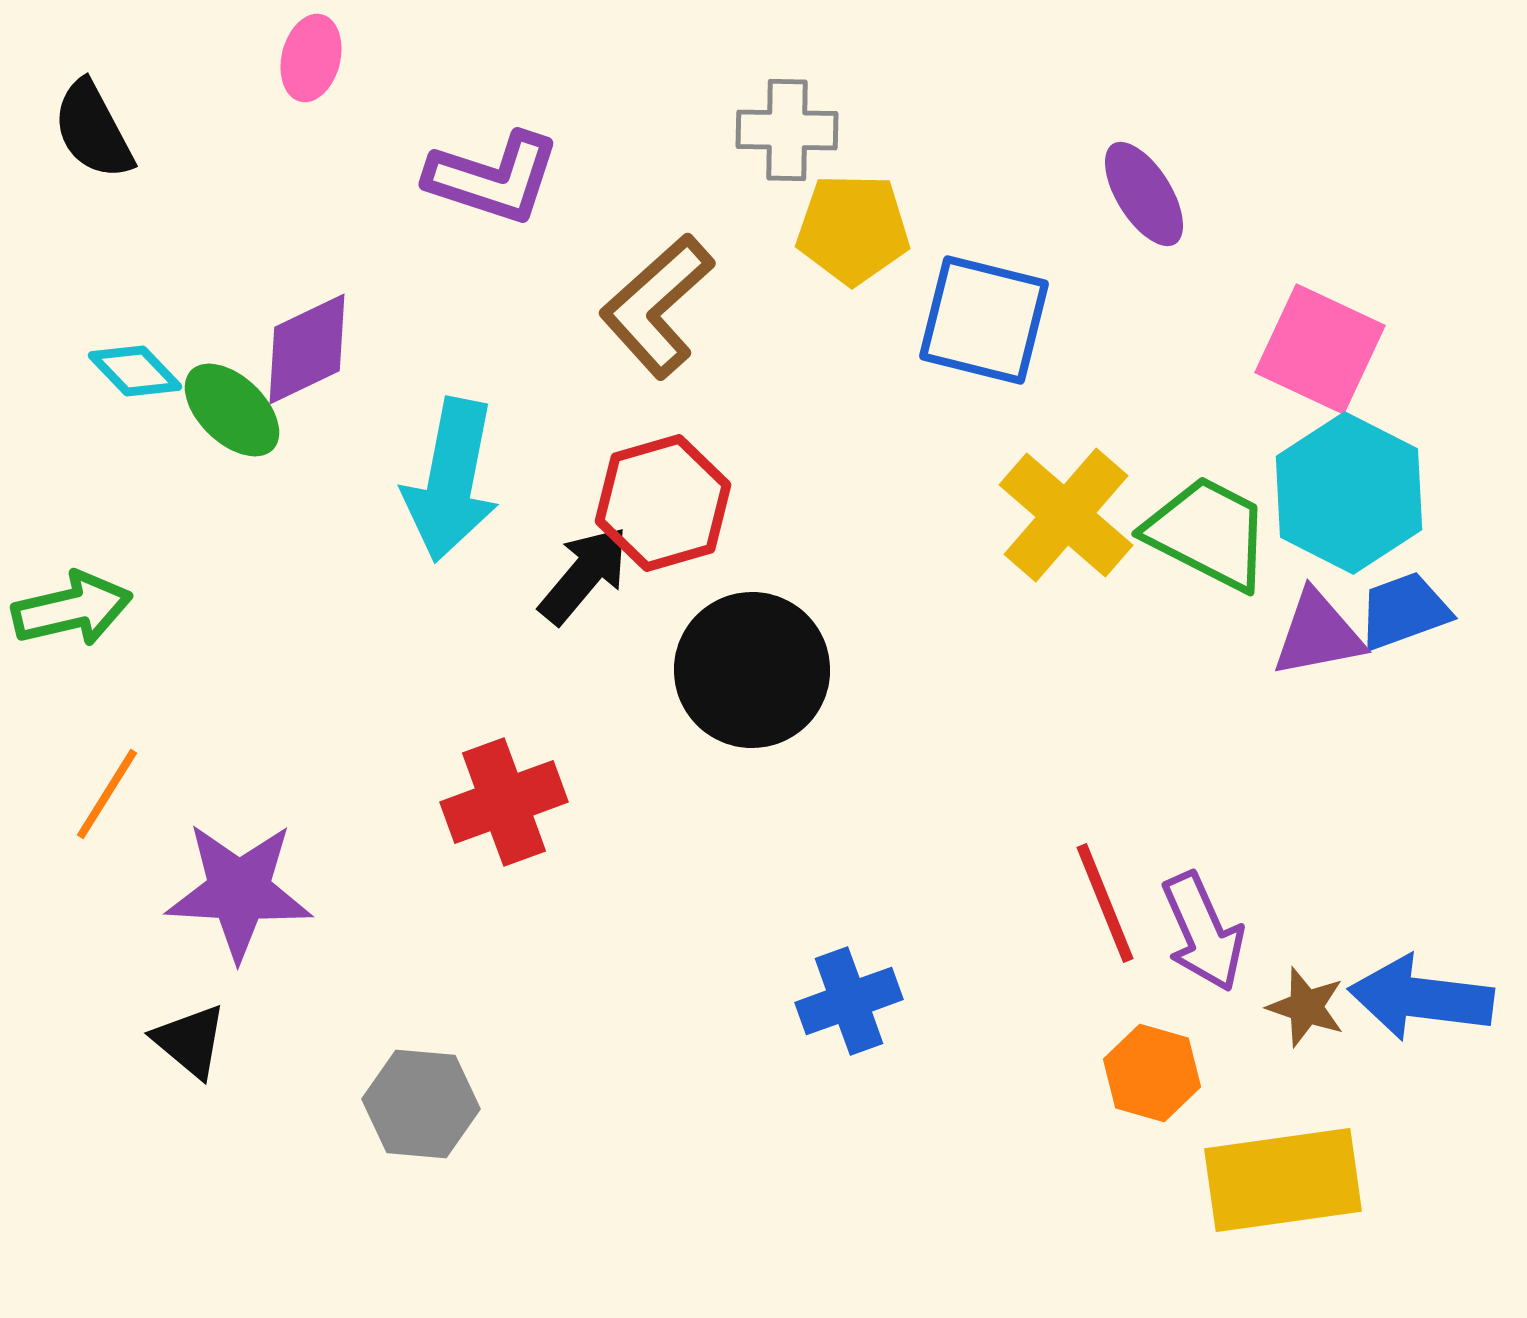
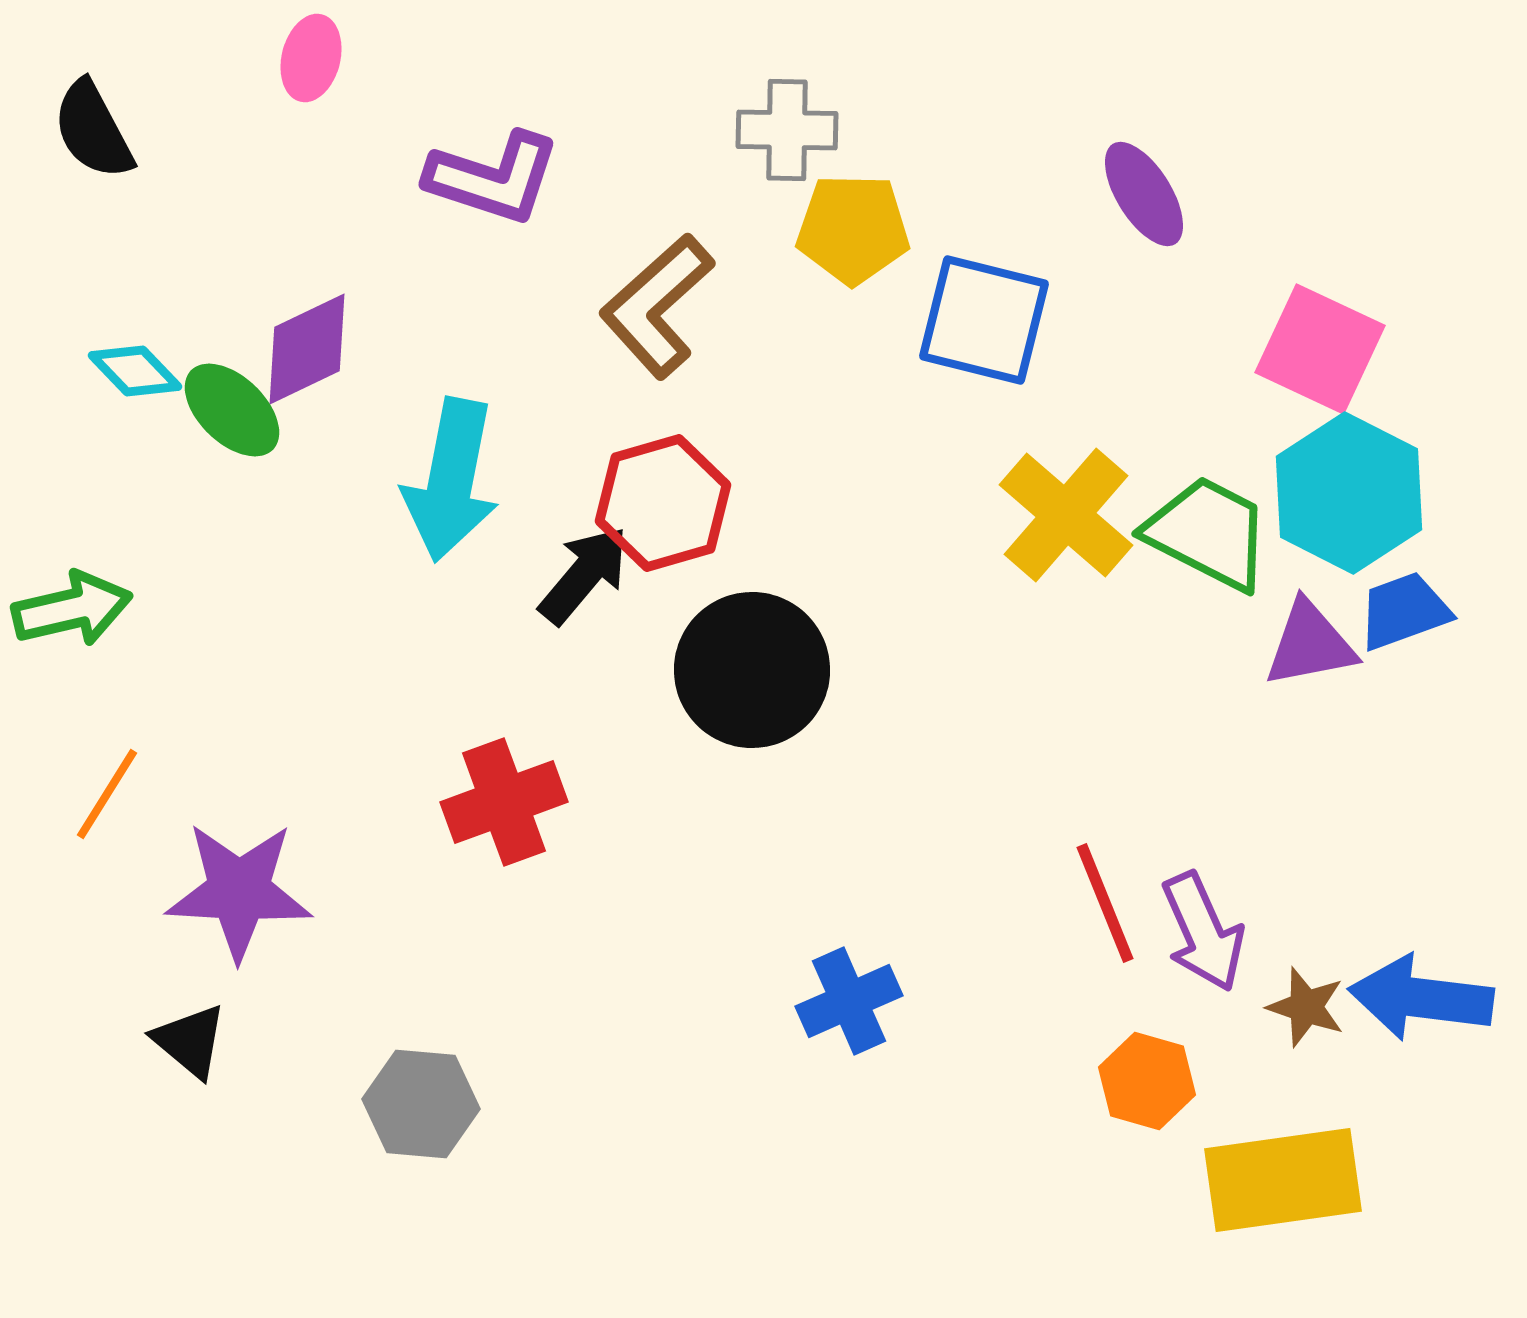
purple triangle: moved 8 px left, 10 px down
blue cross: rotated 4 degrees counterclockwise
orange hexagon: moved 5 px left, 8 px down
